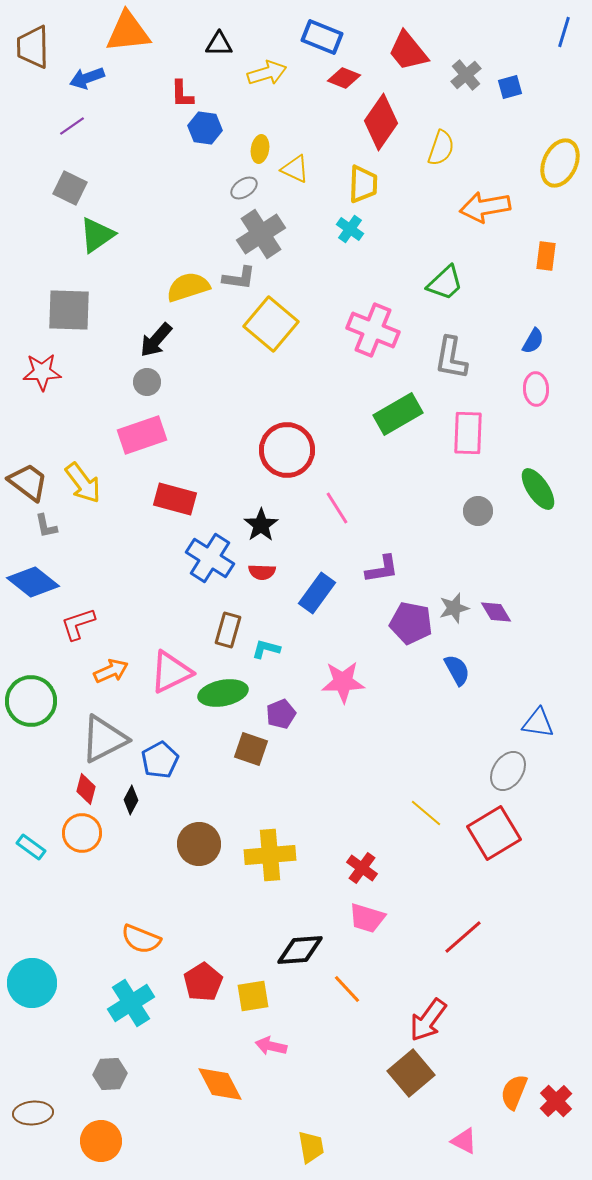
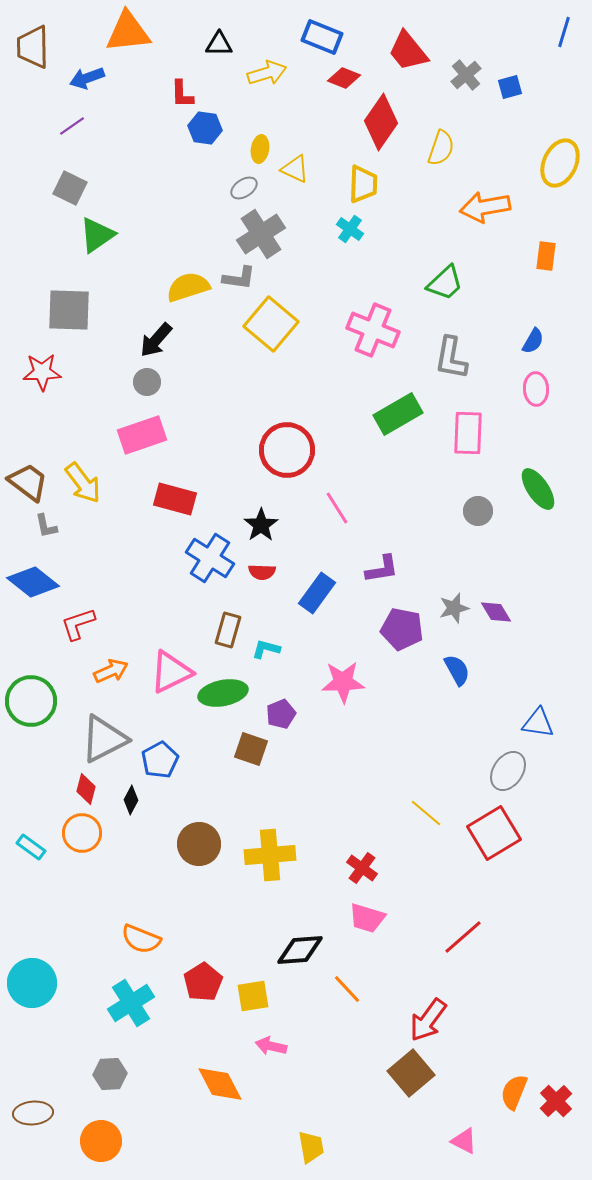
purple pentagon at (411, 623): moved 9 px left, 6 px down
